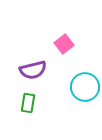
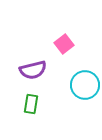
cyan circle: moved 2 px up
green rectangle: moved 3 px right, 1 px down
